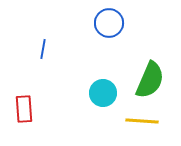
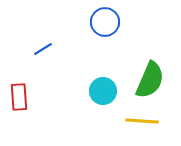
blue circle: moved 4 px left, 1 px up
blue line: rotated 48 degrees clockwise
cyan circle: moved 2 px up
red rectangle: moved 5 px left, 12 px up
